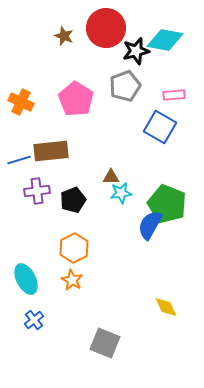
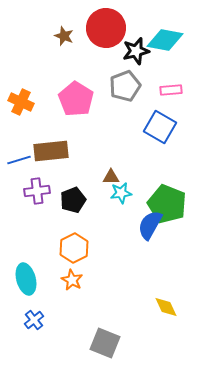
pink rectangle: moved 3 px left, 5 px up
cyan ellipse: rotated 12 degrees clockwise
